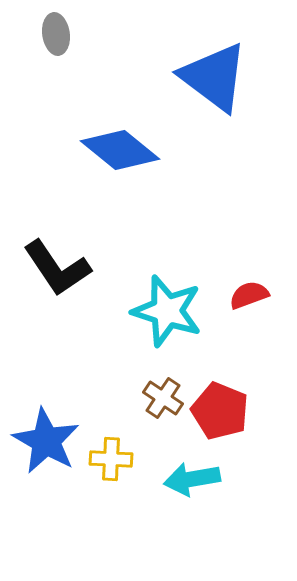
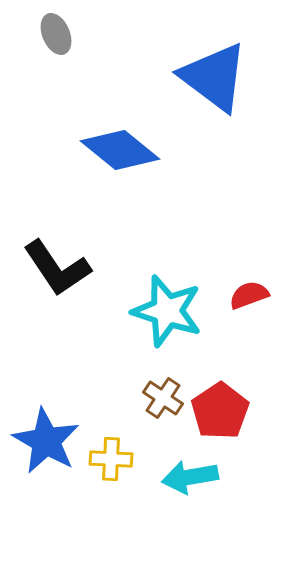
gray ellipse: rotated 15 degrees counterclockwise
red pentagon: rotated 16 degrees clockwise
cyan arrow: moved 2 px left, 2 px up
